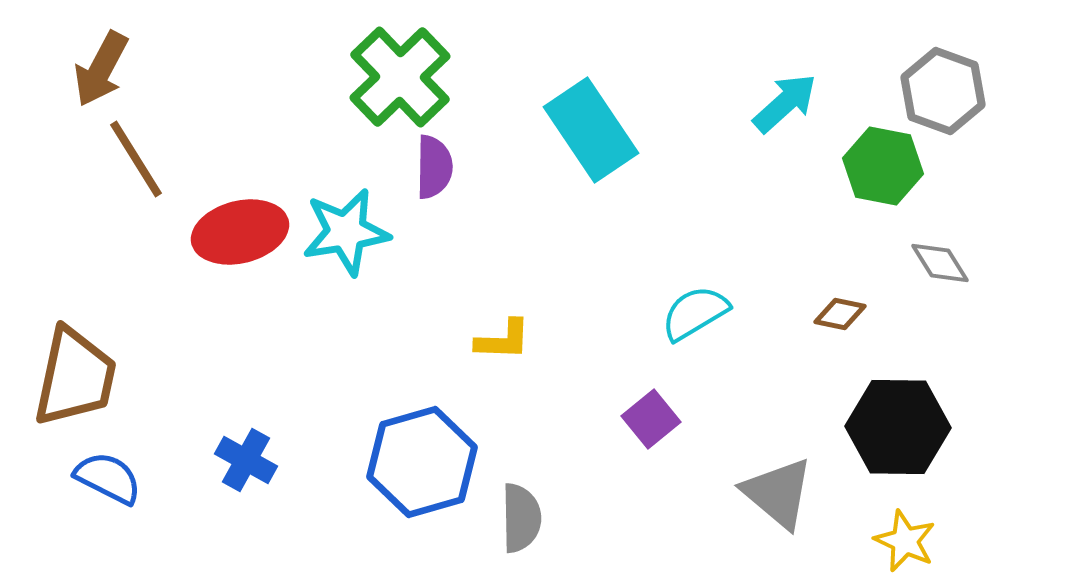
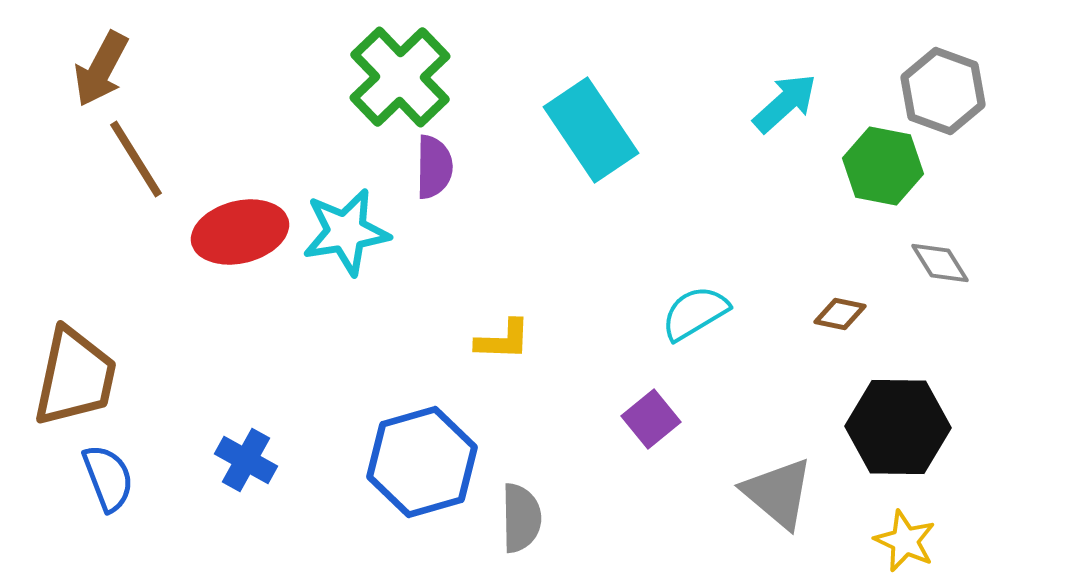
blue semicircle: rotated 42 degrees clockwise
